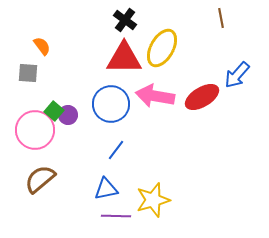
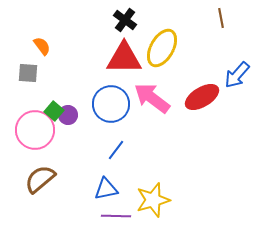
pink arrow: moved 3 px left, 2 px down; rotated 27 degrees clockwise
